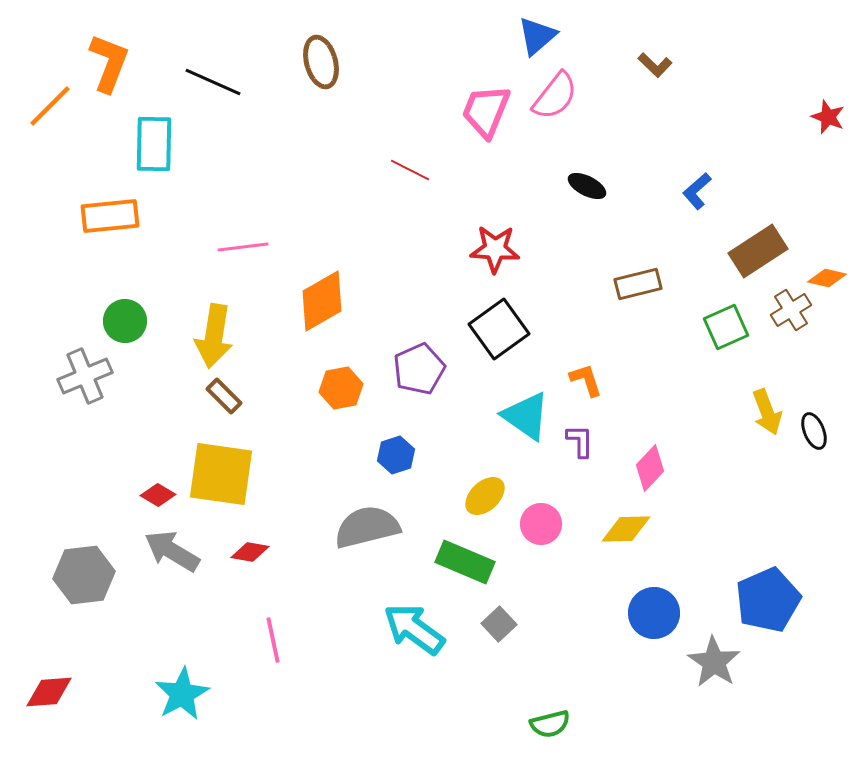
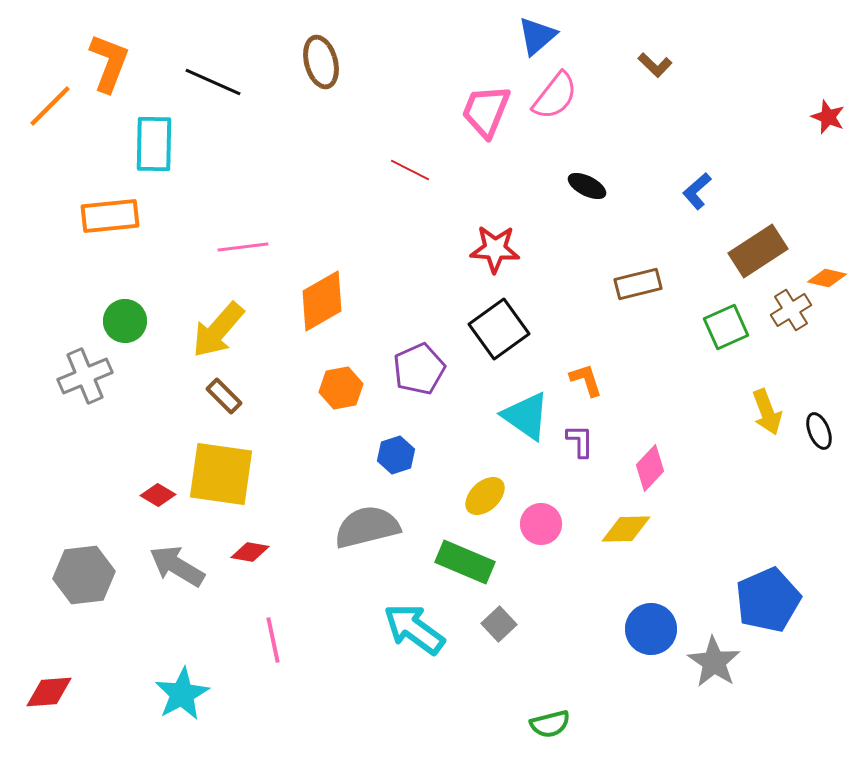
yellow arrow at (214, 336): moved 4 px right, 6 px up; rotated 32 degrees clockwise
black ellipse at (814, 431): moved 5 px right
gray arrow at (172, 551): moved 5 px right, 15 px down
blue circle at (654, 613): moved 3 px left, 16 px down
